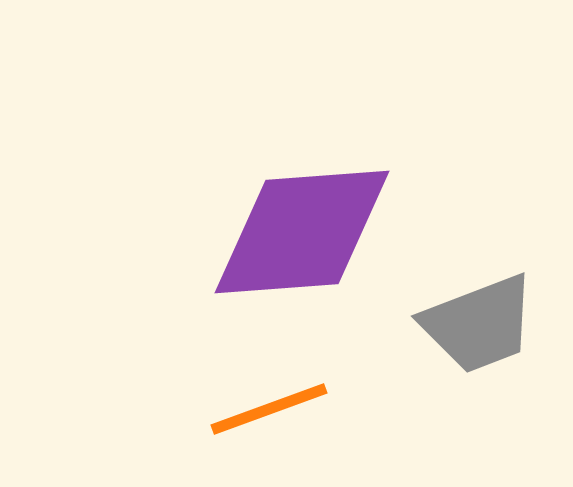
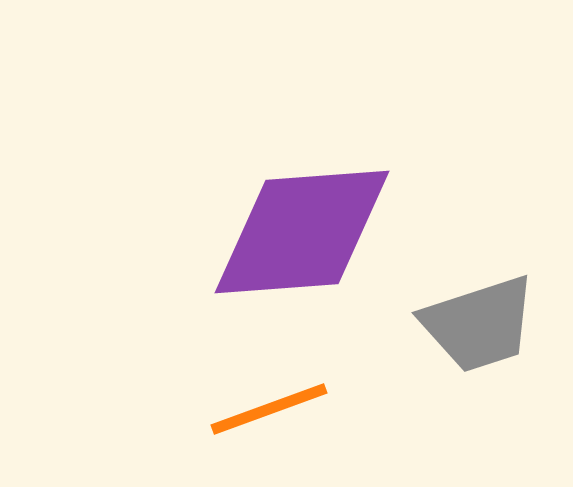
gray trapezoid: rotated 3 degrees clockwise
